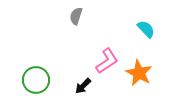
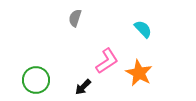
gray semicircle: moved 1 px left, 2 px down
cyan semicircle: moved 3 px left
black arrow: moved 1 px down
